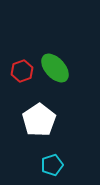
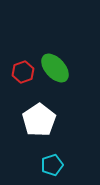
red hexagon: moved 1 px right, 1 px down
